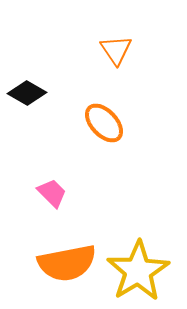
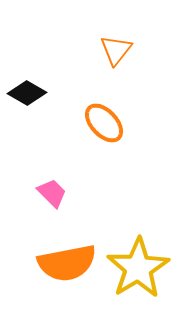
orange triangle: rotated 12 degrees clockwise
yellow star: moved 3 px up
